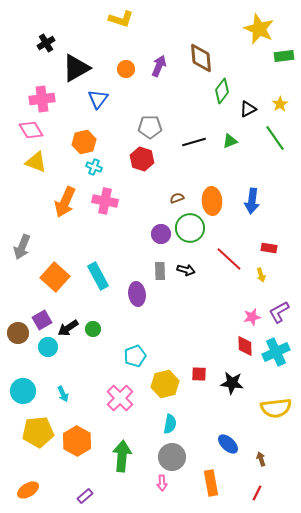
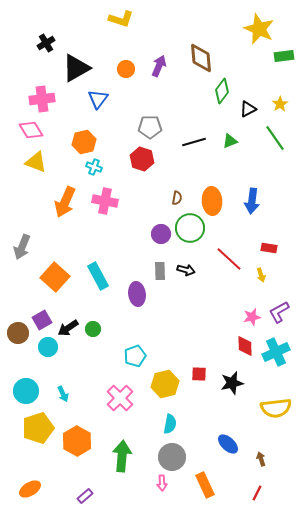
brown semicircle at (177, 198): rotated 120 degrees clockwise
black star at (232, 383): rotated 20 degrees counterclockwise
cyan circle at (23, 391): moved 3 px right
yellow pentagon at (38, 432): moved 4 px up; rotated 12 degrees counterclockwise
orange rectangle at (211, 483): moved 6 px left, 2 px down; rotated 15 degrees counterclockwise
orange ellipse at (28, 490): moved 2 px right, 1 px up
